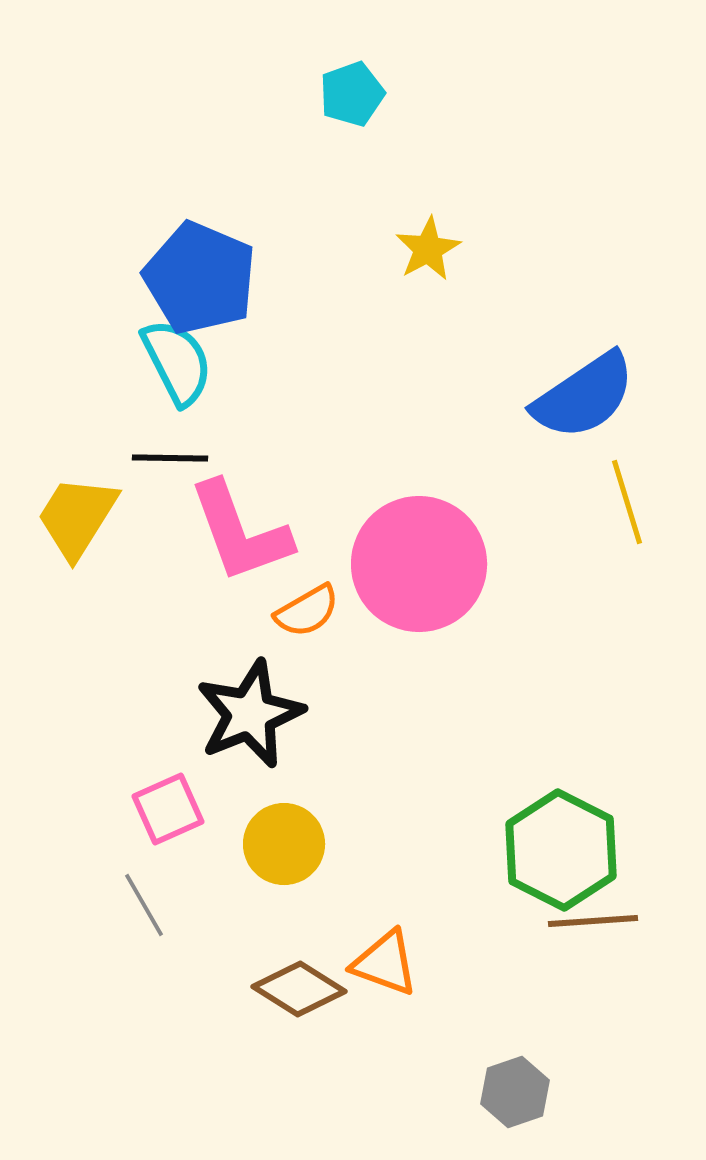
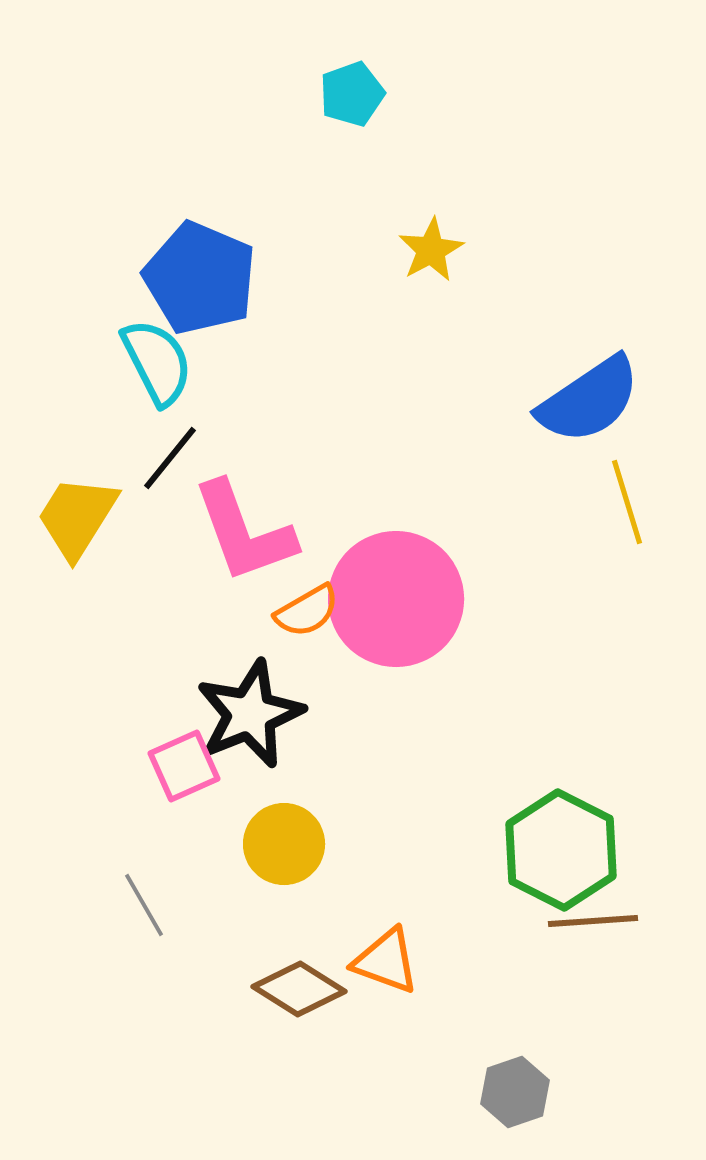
yellow star: moved 3 px right, 1 px down
cyan semicircle: moved 20 px left
blue semicircle: moved 5 px right, 4 px down
black line: rotated 52 degrees counterclockwise
pink L-shape: moved 4 px right
pink circle: moved 23 px left, 35 px down
pink square: moved 16 px right, 43 px up
orange triangle: moved 1 px right, 2 px up
